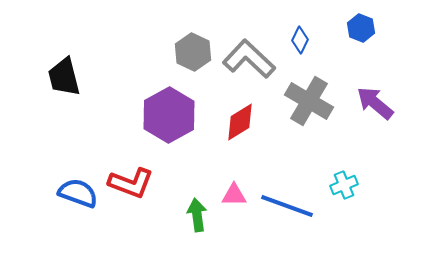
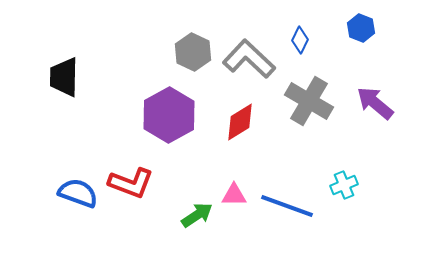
black trapezoid: rotated 15 degrees clockwise
green arrow: rotated 64 degrees clockwise
